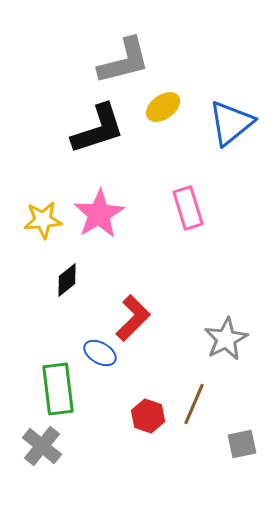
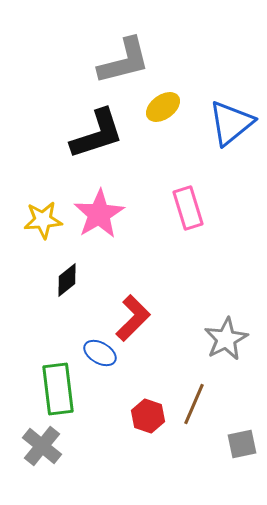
black L-shape: moved 1 px left, 5 px down
